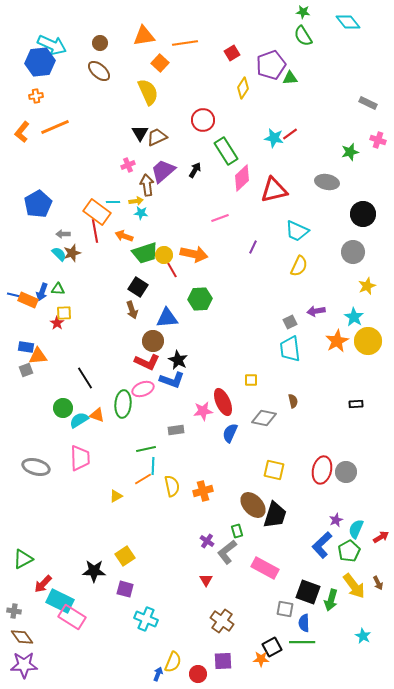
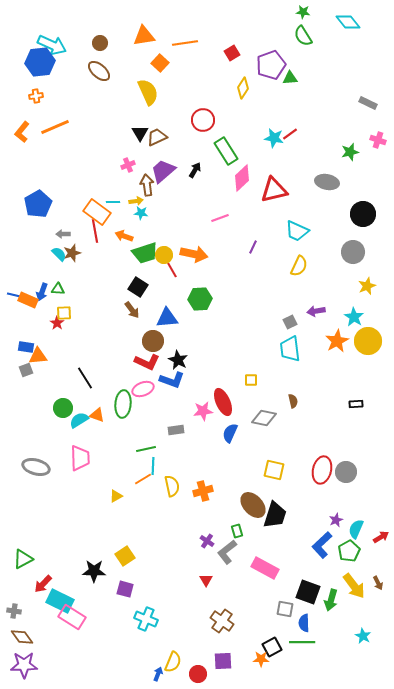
brown arrow at (132, 310): rotated 18 degrees counterclockwise
